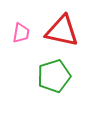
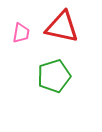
red triangle: moved 4 px up
